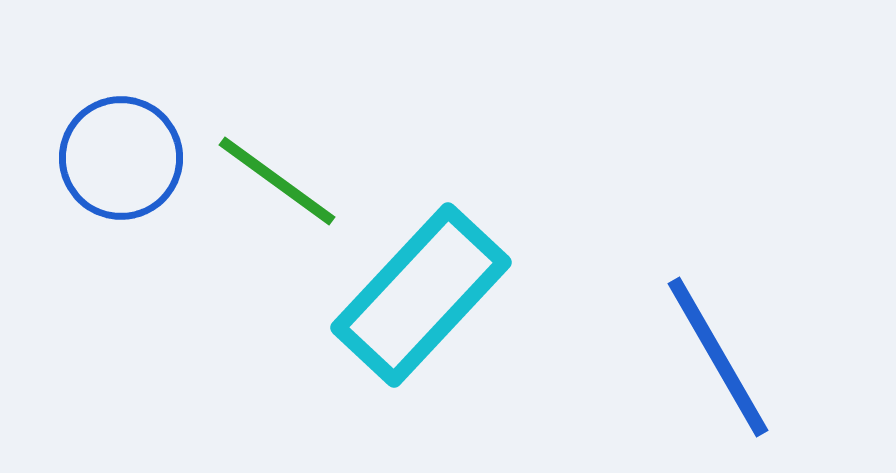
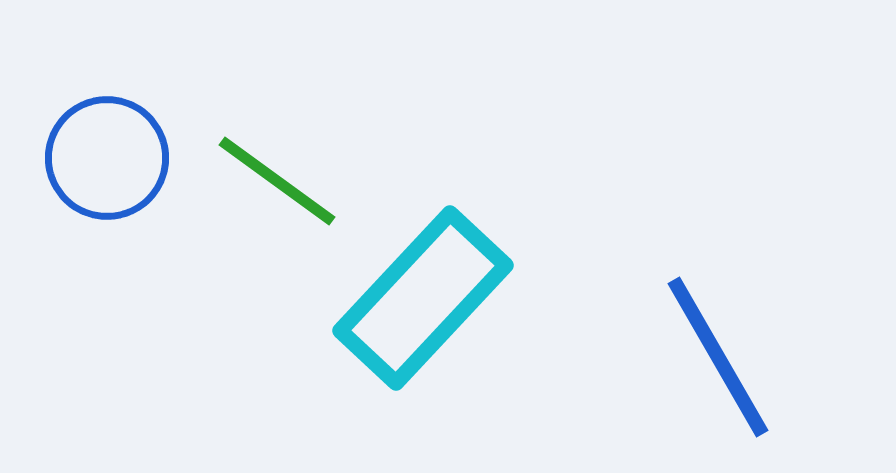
blue circle: moved 14 px left
cyan rectangle: moved 2 px right, 3 px down
